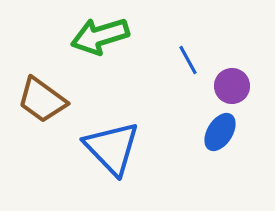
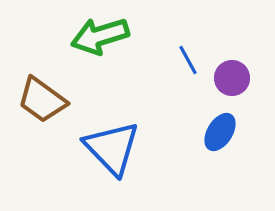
purple circle: moved 8 px up
